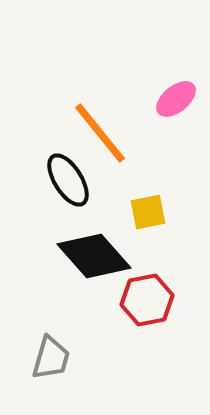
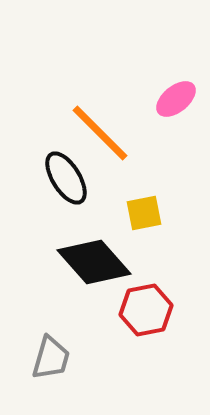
orange line: rotated 6 degrees counterclockwise
black ellipse: moved 2 px left, 2 px up
yellow square: moved 4 px left, 1 px down
black diamond: moved 6 px down
red hexagon: moved 1 px left, 10 px down
